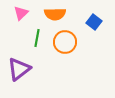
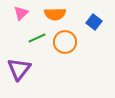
green line: rotated 54 degrees clockwise
purple triangle: rotated 15 degrees counterclockwise
